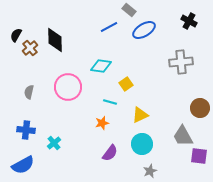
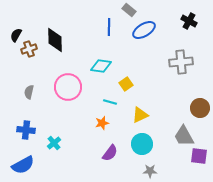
blue line: rotated 60 degrees counterclockwise
brown cross: moved 1 px left, 1 px down; rotated 21 degrees clockwise
gray trapezoid: moved 1 px right
gray star: rotated 24 degrees clockwise
